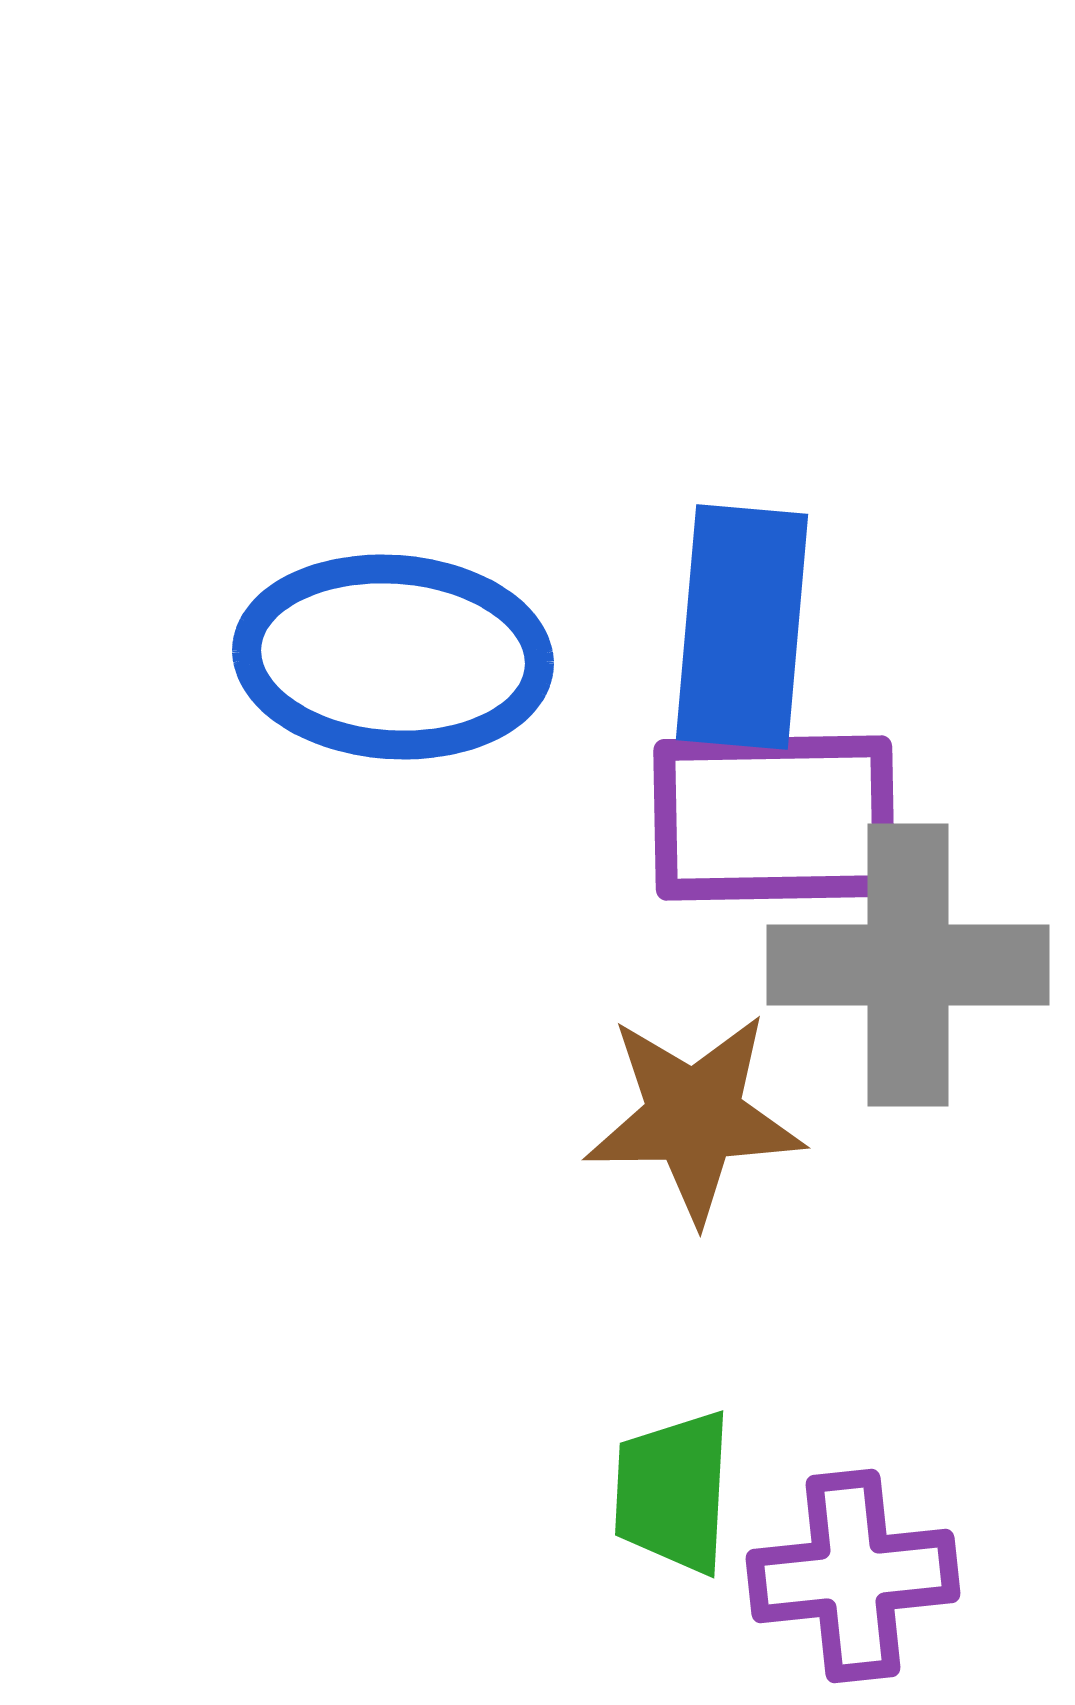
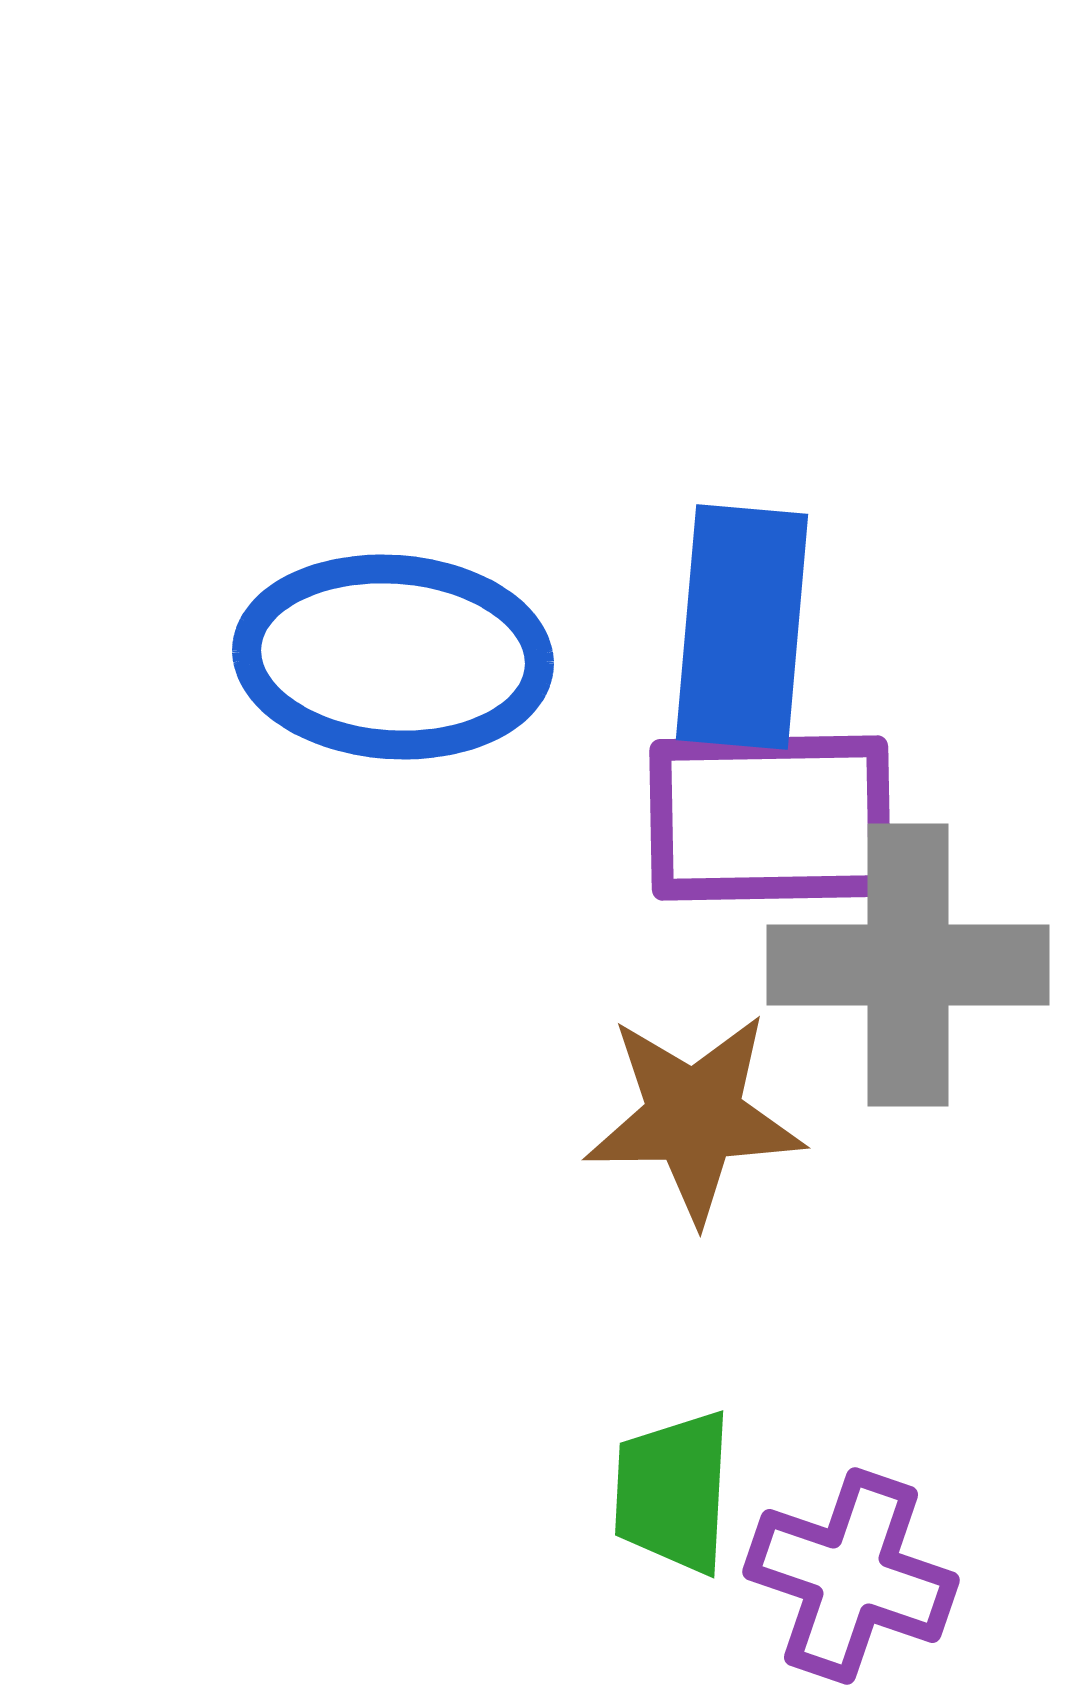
purple rectangle: moved 4 px left
purple cross: moved 2 px left; rotated 25 degrees clockwise
